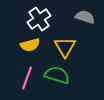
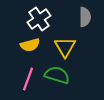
gray semicircle: rotated 72 degrees clockwise
pink line: moved 1 px right, 1 px down
